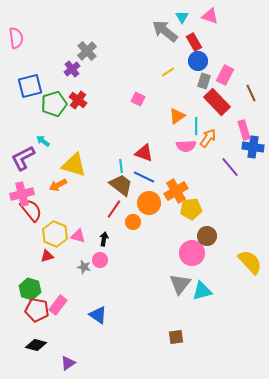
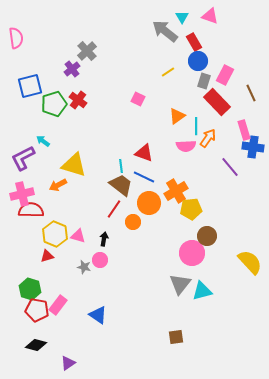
red semicircle at (31, 210): rotated 50 degrees counterclockwise
